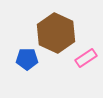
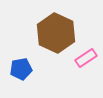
blue pentagon: moved 6 px left, 10 px down; rotated 10 degrees counterclockwise
